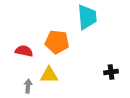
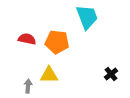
cyan trapezoid: rotated 16 degrees counterclockwise
red semicircle: moved 3 px right, 12 px up
black cross: moved 2 px down; rotated 32 degrees counterclockwise
